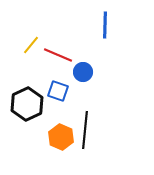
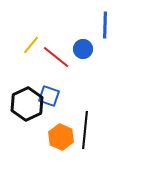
red line: moved 2 px left, 2 px down; rotated 16 degrees clockwise
blue circle: moved 23 px up
blue square: moved 9 px left, 5 px down
